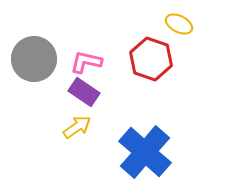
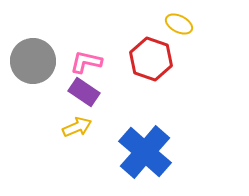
gray circle: moved 1 px left, 2 px down
yellow arrow: rotated 12 degrees clockwise
